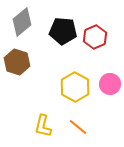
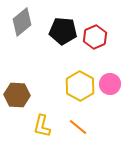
brown hexagon: moved 33 px down; rotated 15 degrees counterclockwise
yellow hexagon: moved 5 px right, 1 px up
yellow L-shape: moved 1 px left
